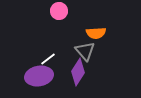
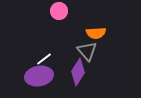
gray triangle: moved 2 px right
white line: moved 4 px left
